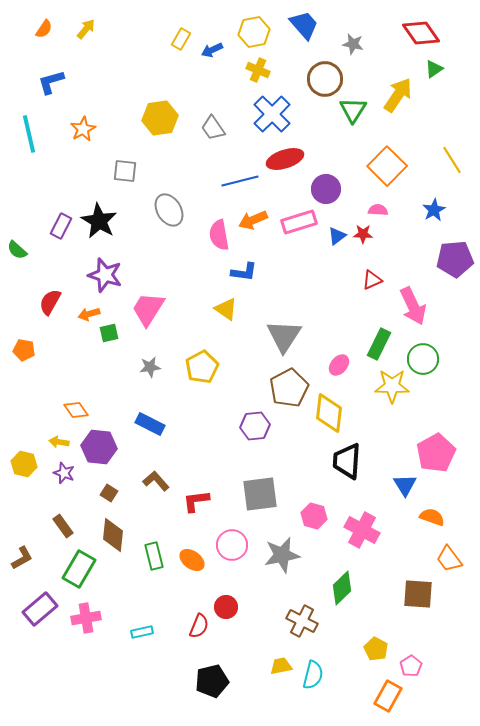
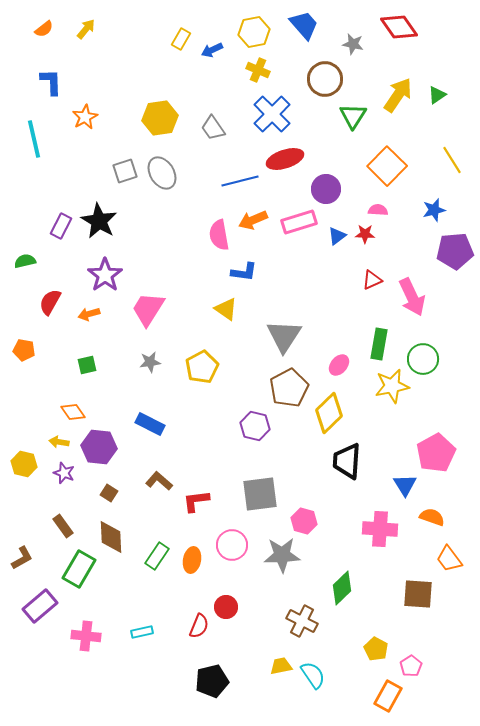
orange semicircle at (44, 29): rotated 18 degrees clockwise
red diamond at (421, 33): moved 22 px left, 6 px up
green triangle at (434, 69): moved 3 px right, 26 px down
blue L-shape at (51, 82): rotated 104 degrees clockwise
green triangle at (353, 110): moved 6 px down
orange star at (83, 129): moved 2 px right, 12 px up
cyan line at (29, 134): moved 5 px right, 5 px down
gray square at (125, 171): rotated 25 degrees counterclockwise
gray ellipse at (169, 210): moved 7 px left, 37 px up
blue star at (434, 210): rotated 15 degrees clockwise
red star at (363, 234): moved 2 px right
green semicircle at (17, 250): moved 8 px right, 11 px down; rotated 125 degrees clockwise
purple pentagon at (455, 259): moved 8 px up
purple star at (105, 275): rotated 20 degrees clockwise
pink arrow at (413, 306): moved 1 px left, 9 px up
green square at (109, 333): moved 22 px left, 32 px down
green rectangle at (379, 344): rotated 16 degrees counterclockwise
gray star at (150, 367): moved 5 px up
yellow star at (392, 386): rotated 12 degrees counterclockwise
orange diamond at (76, 410): moved 3 px left, 2 px down
yellow diamond at (329, 413): rotated 39 degrees clockwise
purple hexagon at (255, 426): rotated 20 degrees clockwise
brown L-shape at (156, 481): moved 3 px right; rotated 8 degrees counterclockwise
pink hexagon at (314, 516): moved 10 px left, 5 px down
pink cross at (362, 530): moved 18 px right, 1 px up; rotated 24 degrees counterclockwise
brown diamond at (113, 535): moved 2 px left, 2 px down; rotated 8 degrees counterclockwise
gray star at (282, 555): rotated 9 degrees clockwise
green rectangle at (154, 556): moved 3 px right; rotated 48 degrees clockwise
orange ellipse at (192, 560): rotated 65 degrees clockwise
purple rectangle at (40, 609): moved 3 px up
pink cross at (86, 618): moved 18 px down; rotated 16 degrees clockwise
cyan semicircle at (313, 675): rotated 48 degrees counterclockwise
